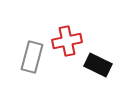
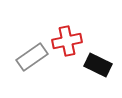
gray rectangle: rotated 40 degrees clockwise
